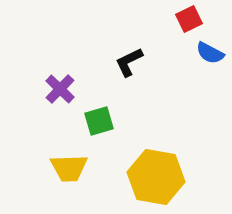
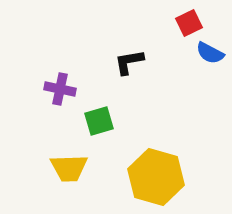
red square: moved 4 px down
black L-shape: rotated 16 degrees clockwise
purple cross: rotated 32 degrees counterclockwise
yellow hexagon: rotated 6 degrees clockwise
